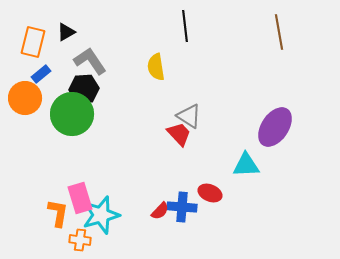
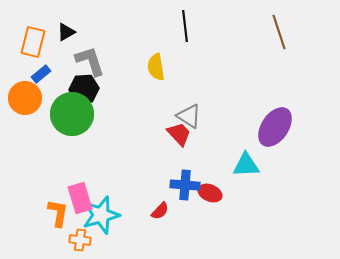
brown line: rotated 8 degrees counterclockwise
gray L-shape: rotated 16 degrees clockwise
blue cross: moved 3 px right, 22 px up
